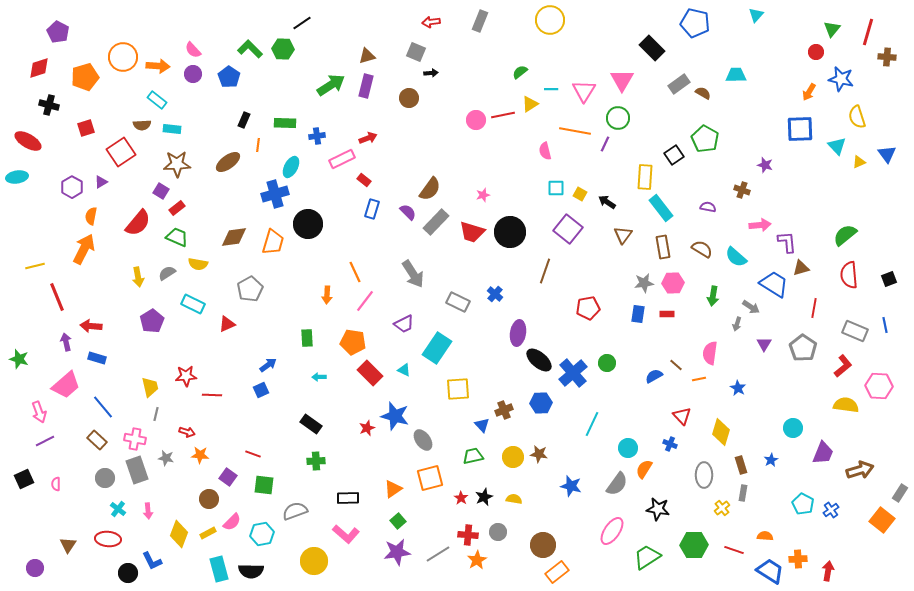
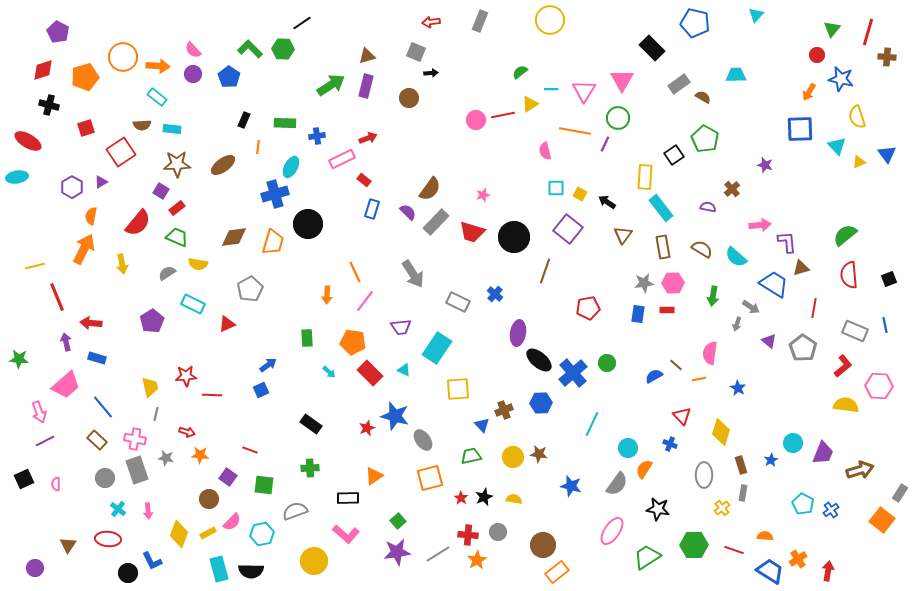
red circle at (816, 52): moved 1 px right, 3 px down
red diamond at (39, 68): moved 4 px right, 2 px down
brown semicircle at (703, 93): moved 4 px down
cyan rectangle at (157, 100): moved 3 px up
orange line at (258, 145): moved 2 px down
brown ellipse at (228, 162): moved 5 px left, 3 px down
brown cross at (742, 190): moved 10 px left, 1 px up; rotated 28 degrees clockwise
black circle at (510, 232): moved 4 px right, 5 px down
yellow arrow at (138, 277): moved 16 px left, 13 px up
red rectangle at (667, 314): moved 4 px up
purple trapezoid at (404, 324): moved 3 px left, 3 px down; rotated 20 degrees clockwise
red arrow at (91, 326): moved 3 px up
purple triangle at (764, 344): moved 5 px right, 3 px up; rotated 21 degrees counterclockwise
green star at (19, 359): rotated 12 degrees counterclockwise
cyan arrow at (319, 377): moved 10 px right, 5 px up; rotated 136 degrees counterclockwise
cyan circle at (793, 428): moved 15 px down
red line at (253, 454): moved 3 px left, 4 px up
green trapezoid at (473, 456): moved 2 px left
green cross at (316, 461): moved 6 px left, 7 px down
orange triangle at (393, 489): moved 19 px left, 13 px up
orange cross at (798, 559): rotated 30 degrees counterclockwise
